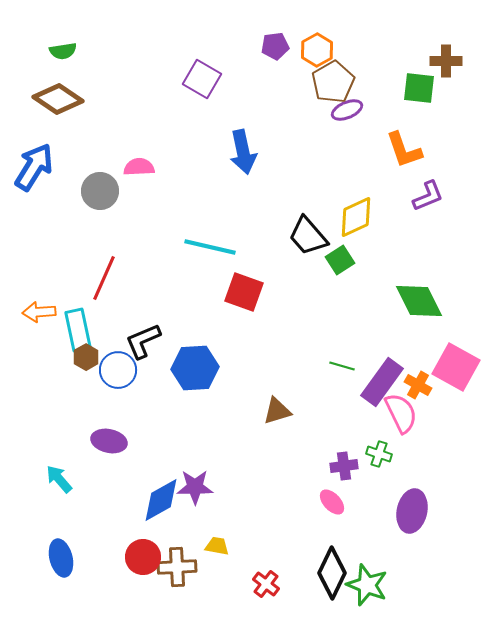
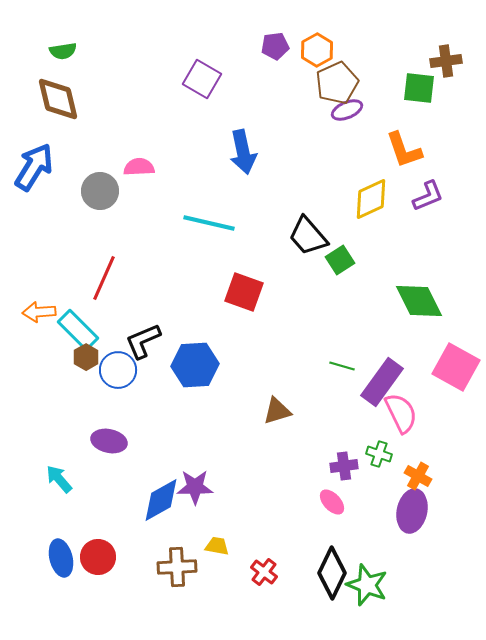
brown cross at (446, 61): rotated 8 degrees counterclockwise
brown pentagon at (333, 82): moved 4 px right, 1 px down; rotated 6 degrees clockwise
brown diamond at (58, 99): rotated 42 degrees clockwise
yellow diamond at (356, 217): moved 15 px right, 18 px up
cyan line at (210, 247): moved 1 px left, 24 px up
cyan rectangle at (78, 330): rotated 33 degrees counterclockwise
blue hexagon at (195, 368): moved 3 px up
orange cross at (418, 385): moved 91 px down
red circle at (143, 557): moved 45 px left
red cross at (266, 584): moved 2 px left, 12 px up
